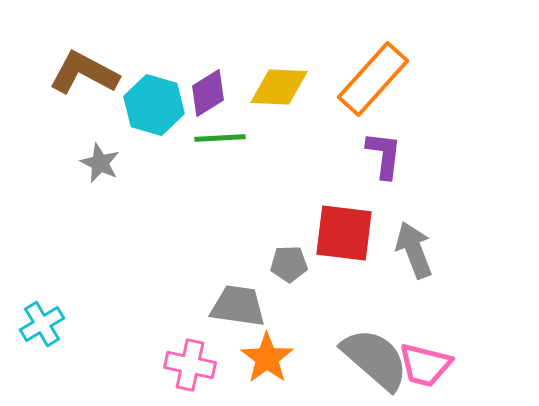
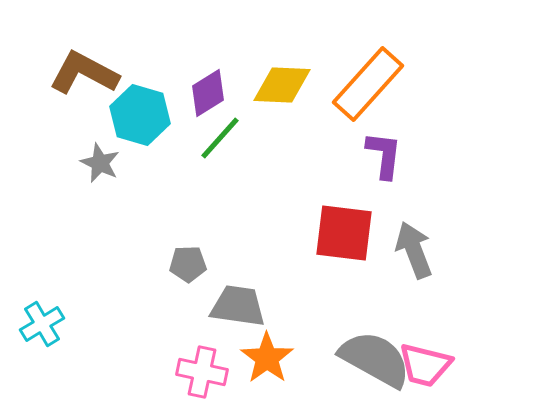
orange rectangle: moved 5 px left, 5 px down
yellow diamond: moved 3 px right, 2 px up
cyan hexagon: moved 14 px left, 10 px down
green line: rotated 45 degrees counterclockwise
gray pentagon: moved 101 px left
gray semicircle: rotated 12 degrees counterclockwise
pink cross: moved 12 px right, 7 px down
